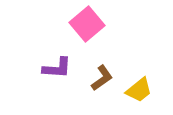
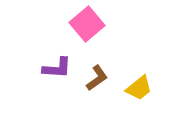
brown L-shape: moved 5 px left
yellow trapezoid: moved 2 px up
